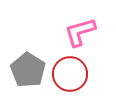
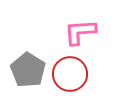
pink L-shape: rotated 12 degrees clockwise
